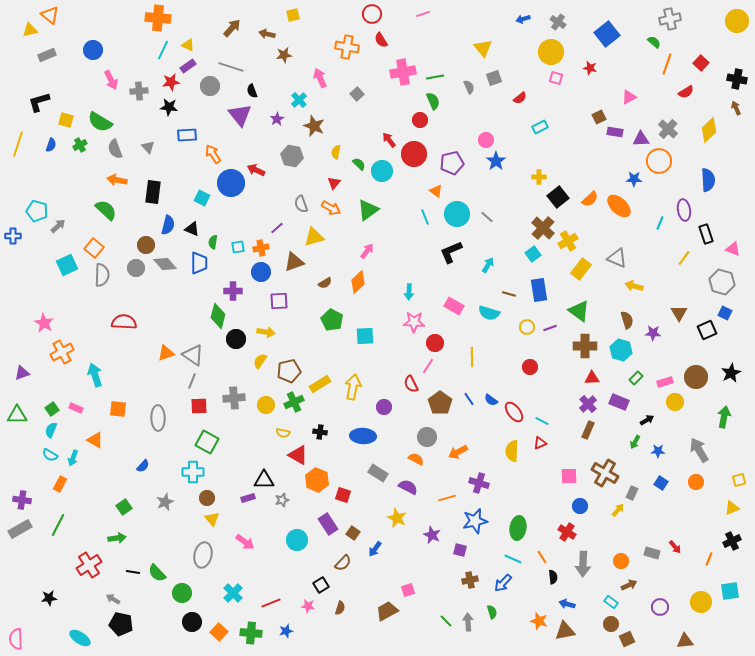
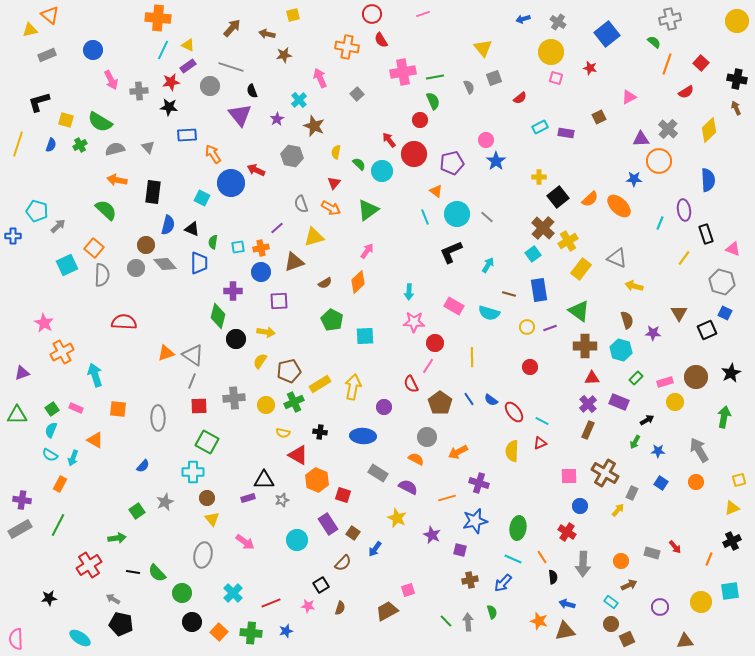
purple rectangle at (615, 132): moved 49 px left, 1 px down
gray semicircle at (115, 149): rotated 96 degrees clockwise
green square at (124, 507): moved 13 px right, 4 px down
